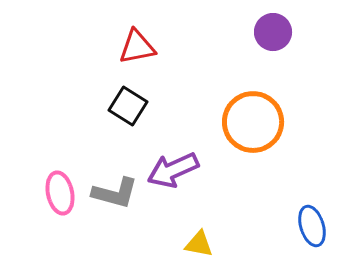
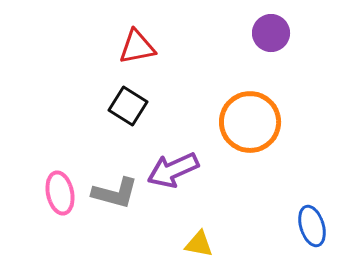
purple circle: moved 2 px left, 1 px down
orange circle: moved 3 px left
